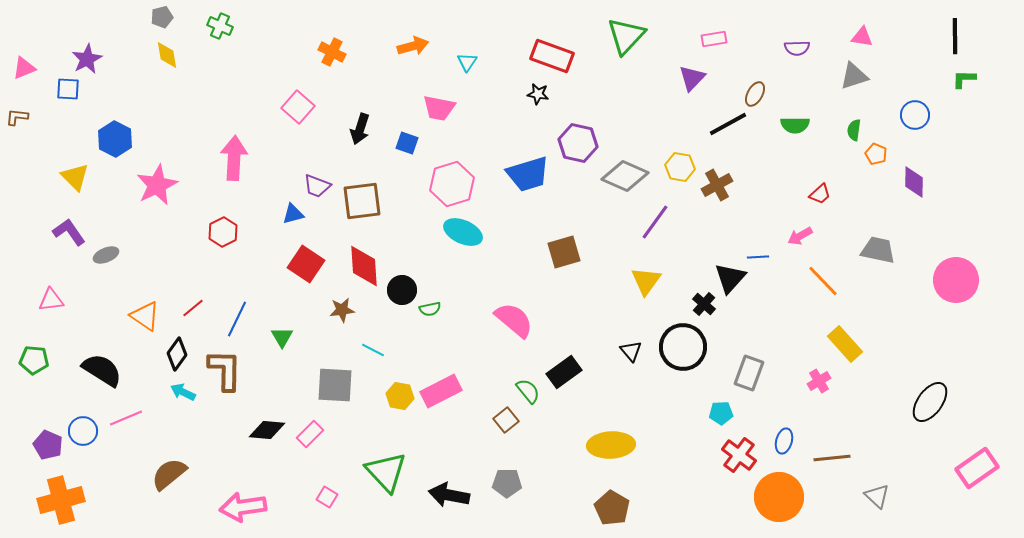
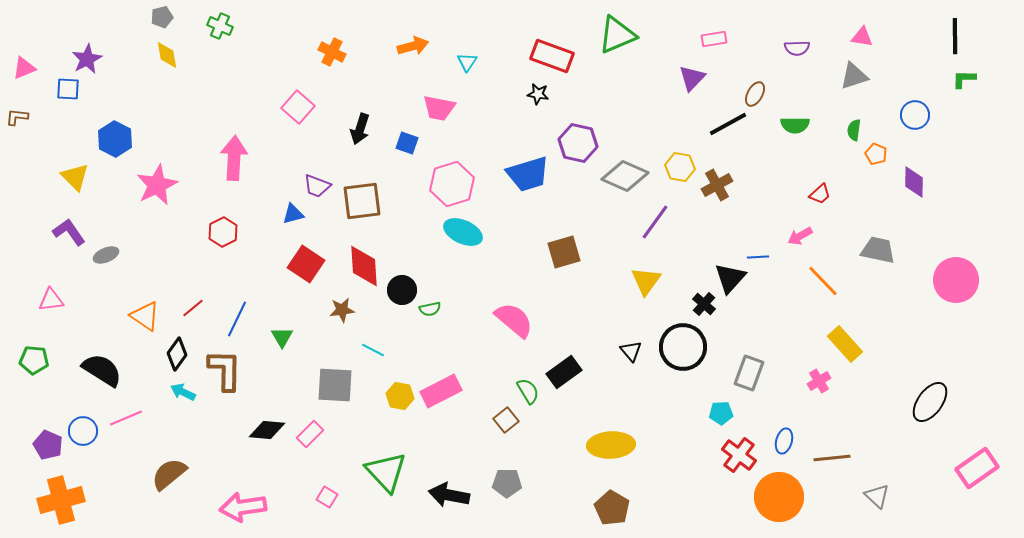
green triangle at (626, 36): moved 9 px left, 1 px up; rotated 24 degrees clockwise
green semicircle at (528, 391): rotated 8 degrees clockwise
